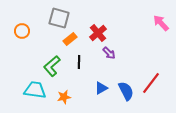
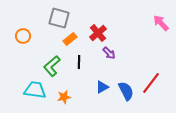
orange circle: moved 1 px right, 5 px down
blue triangle: moved 1 px right, 1 px up
